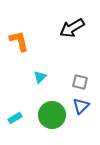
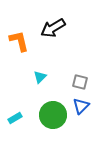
black arrow: moved 19 px left
green circle: moved 1 px right
